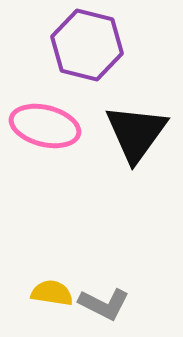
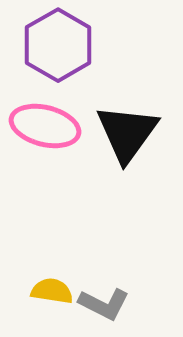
purple hexagon: moved 29 px left; rotated 16 degrees clockwise
black triangle: moved 9 px left
yellow semicircle: moved 2 px up
